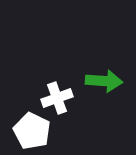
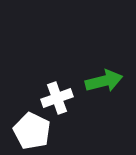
green arrow: rotated 18 degrees counterclockwise
